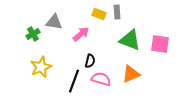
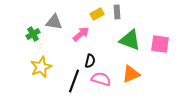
yellow rectangle: moved 2 px left; rotated 48 degrees counterclockwise
